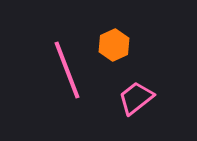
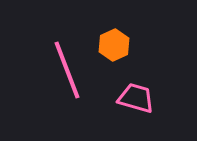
pink trapezoid: rotated 54 degrees clockwise
